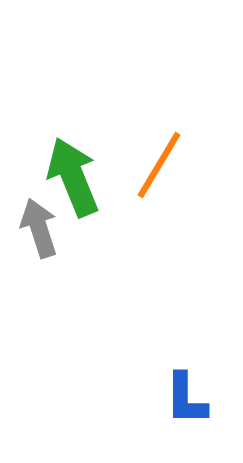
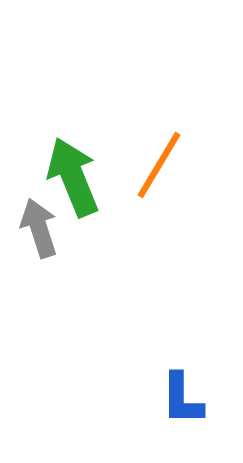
blue L-shape: moved 4 px left
